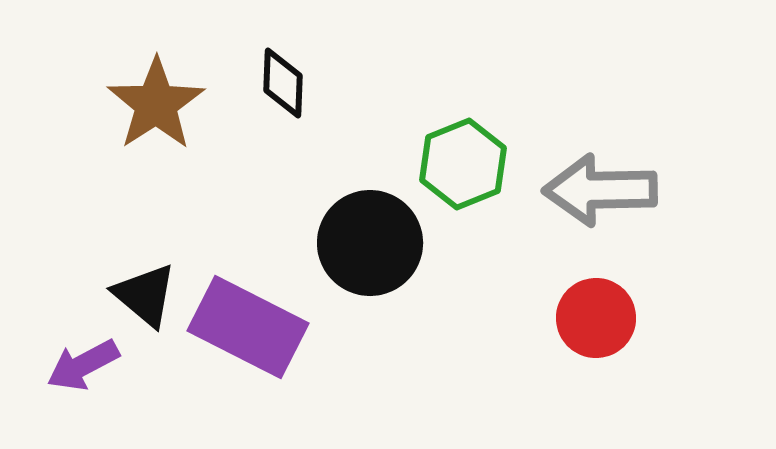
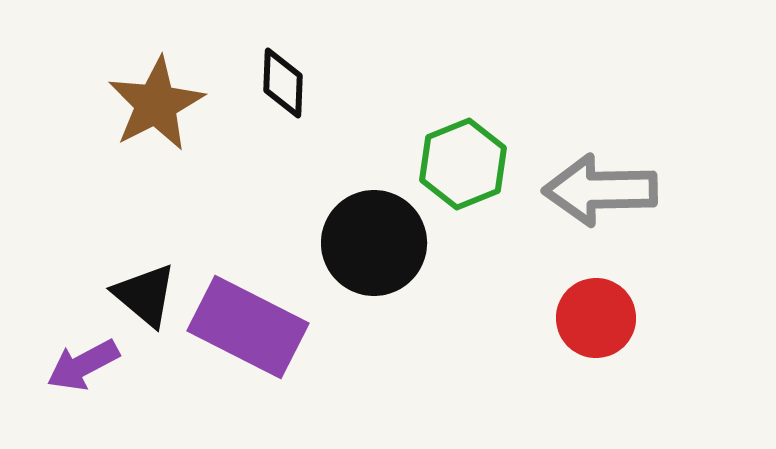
brown star: rotated 6 degrees clockwise
black circle: moved 4 px right
